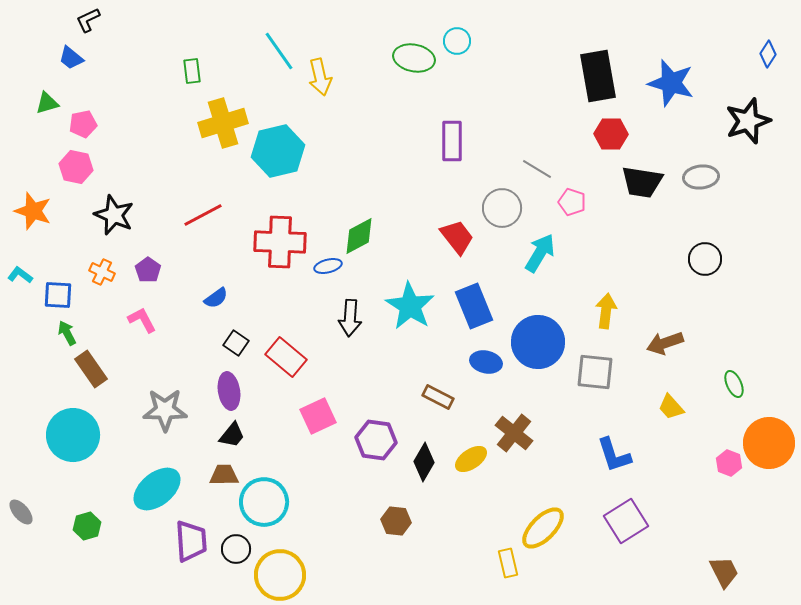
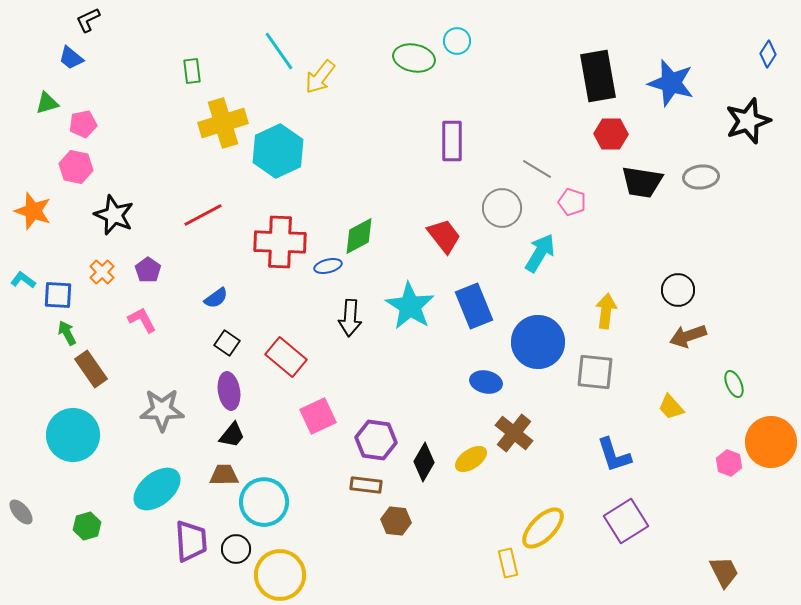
yellow arrow at (320, 77): rotated 51 degrees clockwise
cyan hexagon at (278, 151): rotated 12 degrees counterclockwise
red trapezoid at (457, 237): moved 13 px left, 1 px up
black circle at (705, 259): moved 27 px left, 31 px down
orange cross at (102, 272): rotated 20 degrees clockwise
cyan L-shape at (20, 275): moved 3 px right, 5 px down
black square at (236, 343): moved 9 px left
brown arrow at (665, 343): moved 23 px right, 7 px up
blue ellipse at (486, 362): moved 20 px down
brown rectangle at (438, 397): moved 72 px left, 88 px down; rotated 20 degrees counterclockwise
gray star at (165, 410): moved 3 px left
orange circle at (769, 443): moved 2 px right, 1 px up
